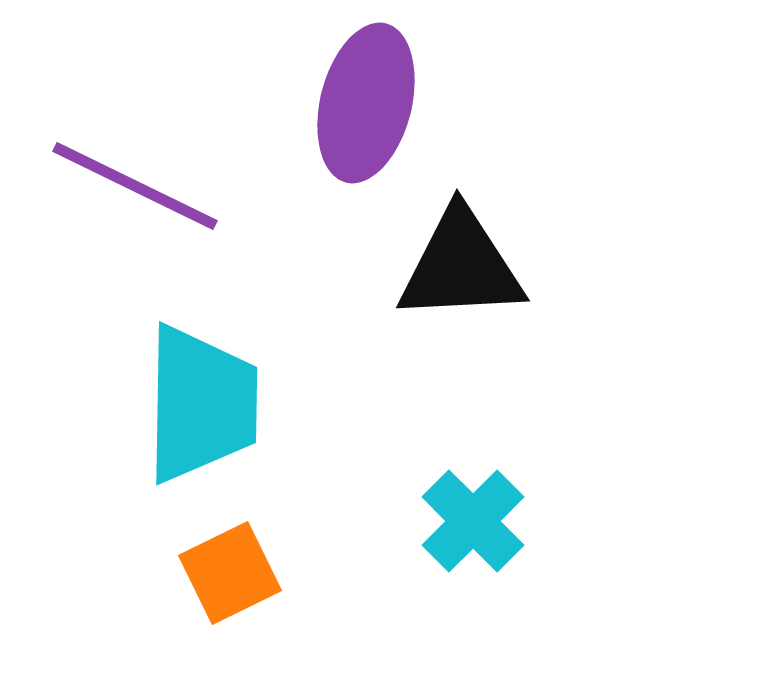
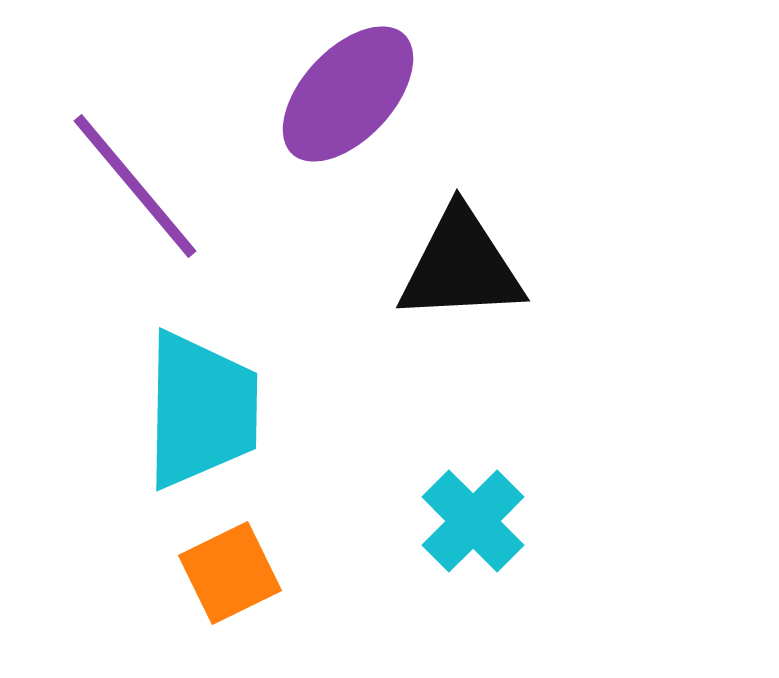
purple ellipse: moved 18 px left, 9 px up; rotated 29 degrees clockwise
purple line: rotated 24 degrees clockwise
cyan trapezoid: moved 6 px down
